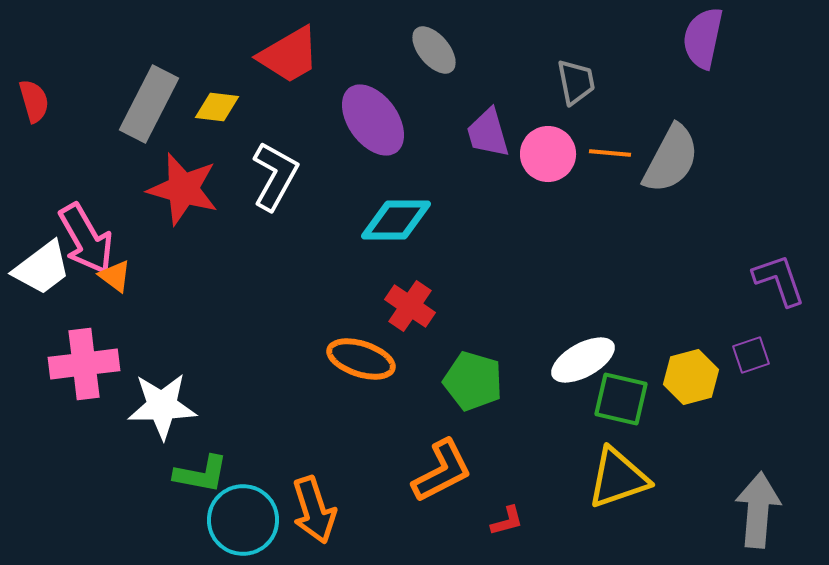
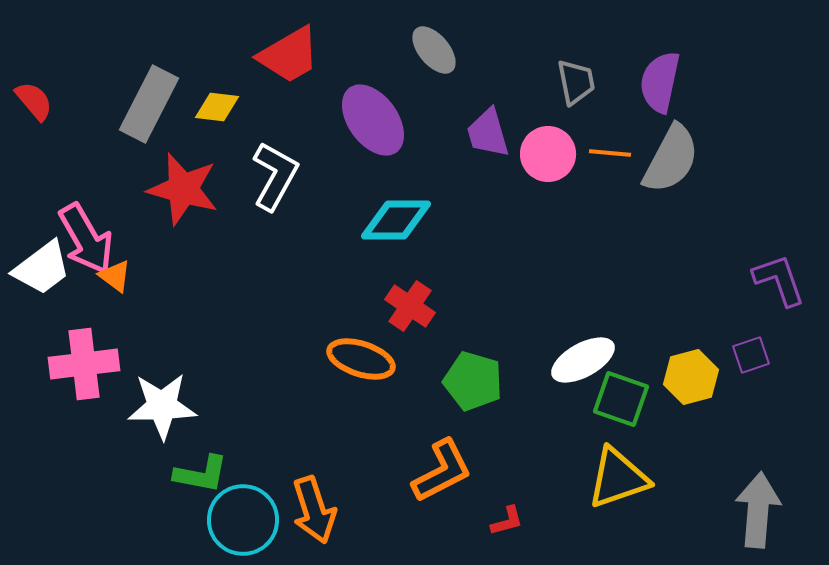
purple semicircle: moved 43 px left, 44 px down
red semicircle: rotated 24 degrees counterclockwise
green square: rotated 6 degrees clockwise
